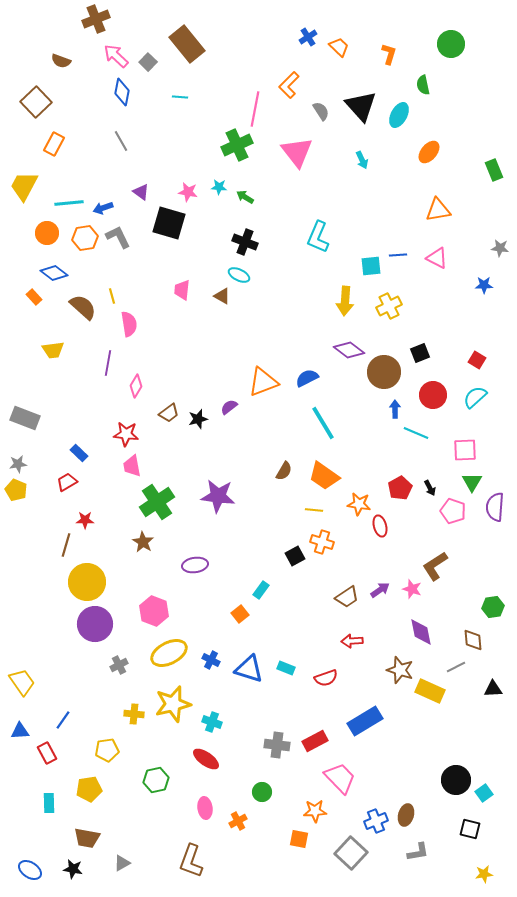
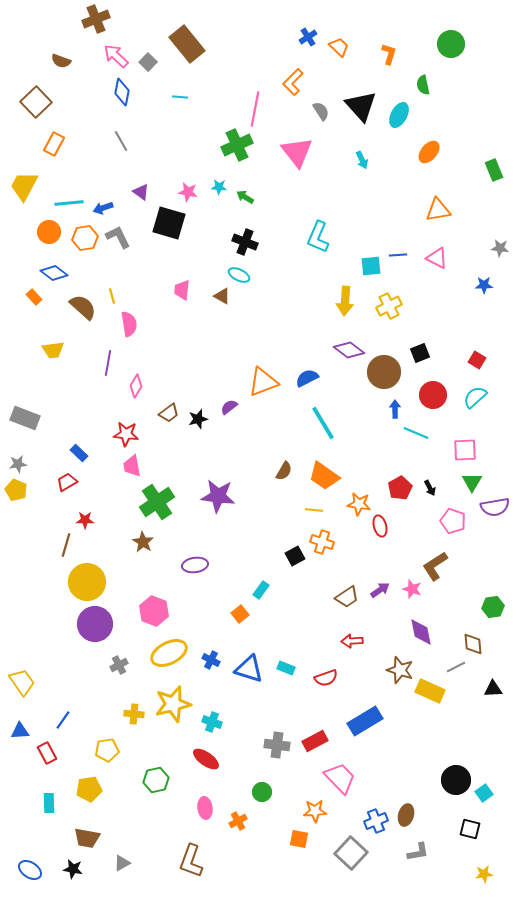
orange L-shape at (289, 85): moved 4 px right, 3 px up
orange circle at (47, 233): moved 2 px right, 1 px up
purple semicircle at (495, 507): rotated 104 degrees counterclockwise
pink pentagon at (453, 511): moved 10 px down
brown diamond at (473, 640): moved 4 px down
